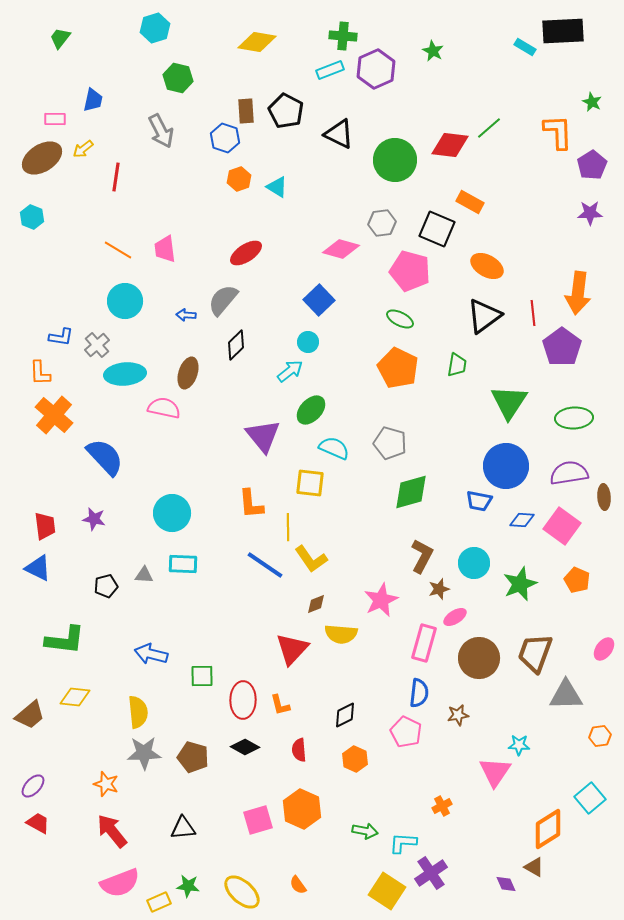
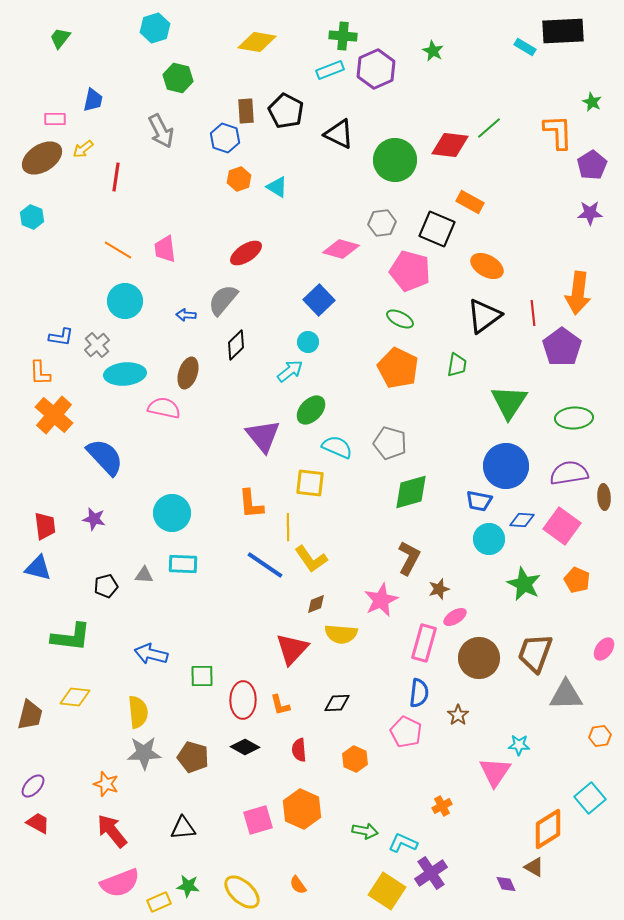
cyan semicircle at (334, 448): moved 3 px right, 1 px up
brown L-shape at (422, 556): moved 13 px left, 2 px down
cyan circle at (474, 563): moved 15 px right, 24 px up
blue triangle at (38, 568): rotated 12 degrees counterclockwise
green star at (520, 584): moved 4 px right; rotated 24 degrees counterclockwise
green L-shape at (65, 640): moved 6 px right, 3 px up
brown trapezoid at (30, 715): rotated 36 degrees counterclockwise
black diamond at (345, 715): moved 8 px left, 12 px up; rotated 24 degrees clockwise
brown star at (458, 715): rotated 25 degrees counterclockwise
cyan L-shape at (403, 843): rotated 20 degrees clockwise
